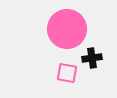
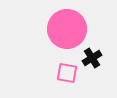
black cross: rotated 24 degrees counterclockwise
